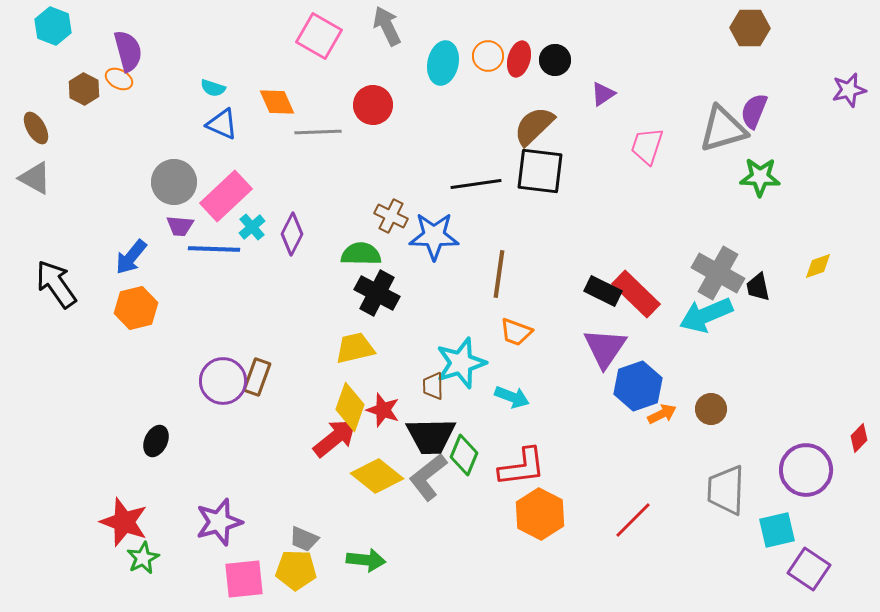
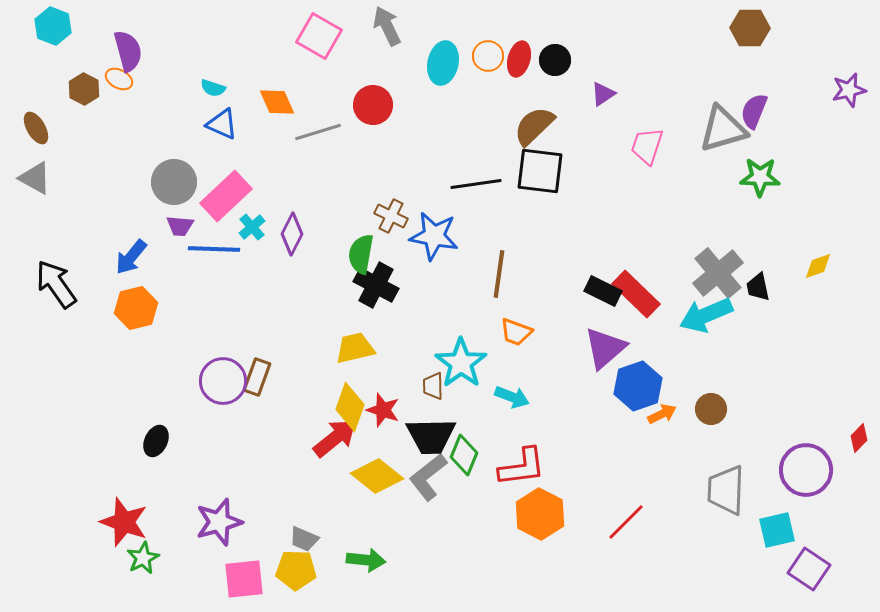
gray line at (318, 132): rotated 15 degrees counterclockwise
blue star at (434, 236): rotated 9 degrees clockwise
green semicircle at (361, 254): rotated 81 degrees counterclockwise
gray cross at (718, 273): rotated 21 degrees clockwise
black cross at (377, 293): moved 1 px left, 8 px up
purple triangle at (605, 348): rotated 15 degrees clockwise
cyan star at (461, 363): rotated 18 degrees counterclockwise
red line at (633, 520): moved 7 px left, 2 px down
